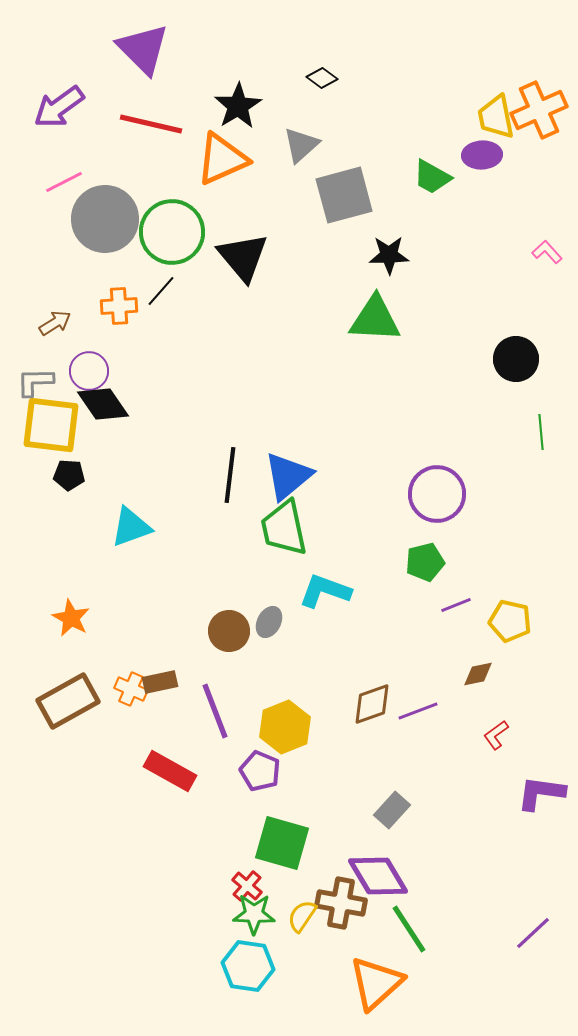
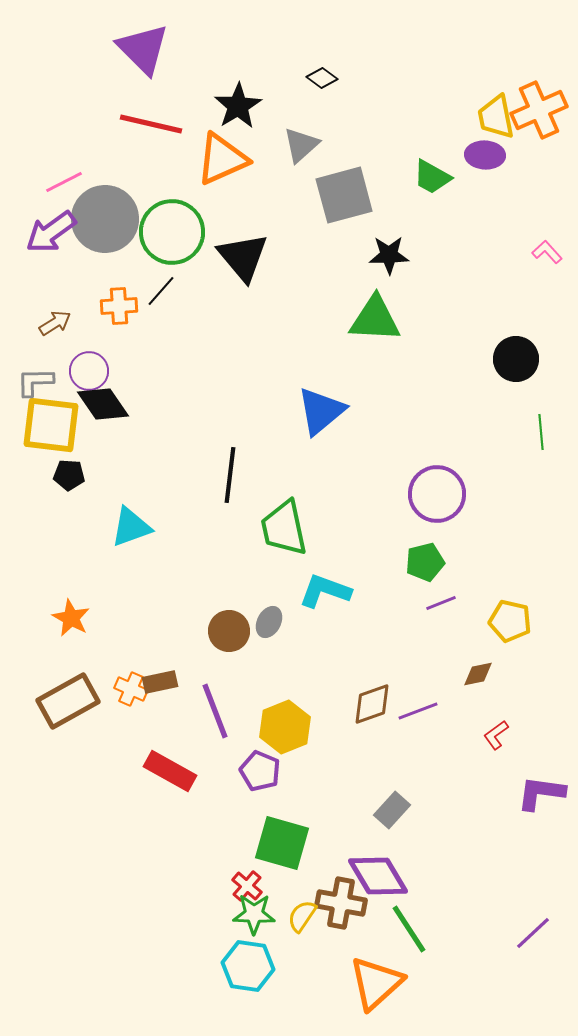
purple arrow at (59, 107): moved 8 px left, 125 px down
purple ellipse at (482, 155): moved 3 px right; rotated 6 degrees clockwise
blue triangle at (288, 476): moved 33 px right, 65 px up
purple line at (456, 605): moved 15 px left, 2 px up
